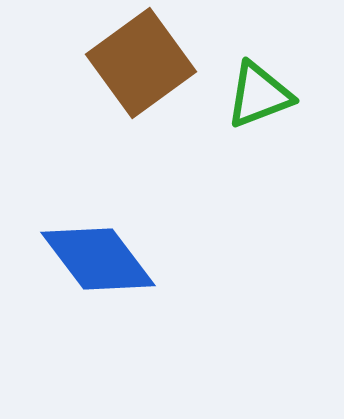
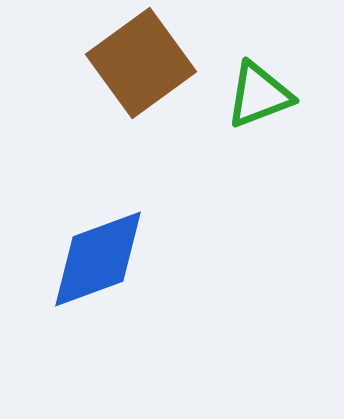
blue diamond: rotated 73 degrees counterclockwise
